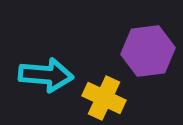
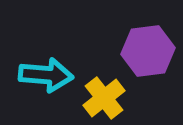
yellow cross: rotated 27 degrees clockwise
